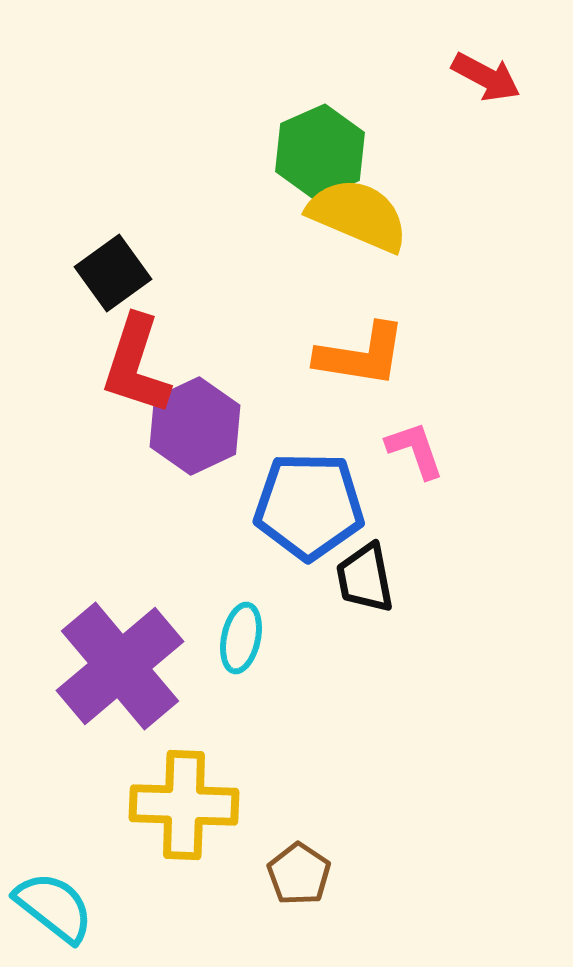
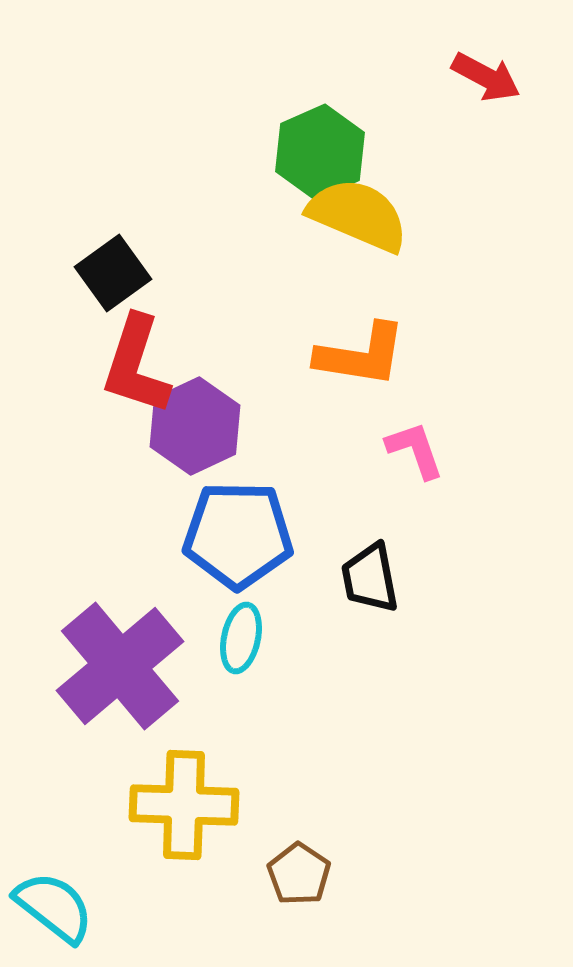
blue pentagon: moved 71 px left, 29 px down
black trapezoid: moved 5 px right
